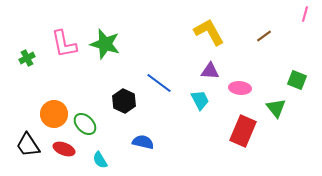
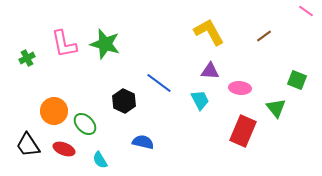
pink line: moved 1 px right, 3 px up; rotated 70 degrees counterclockwise
orange circle: moved 3 px up
